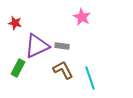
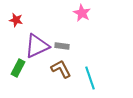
pink star: moved 4 px up
red star: moved 1 px right, 3 px up
brown L-shape: moved 2 px left, 1 px up
